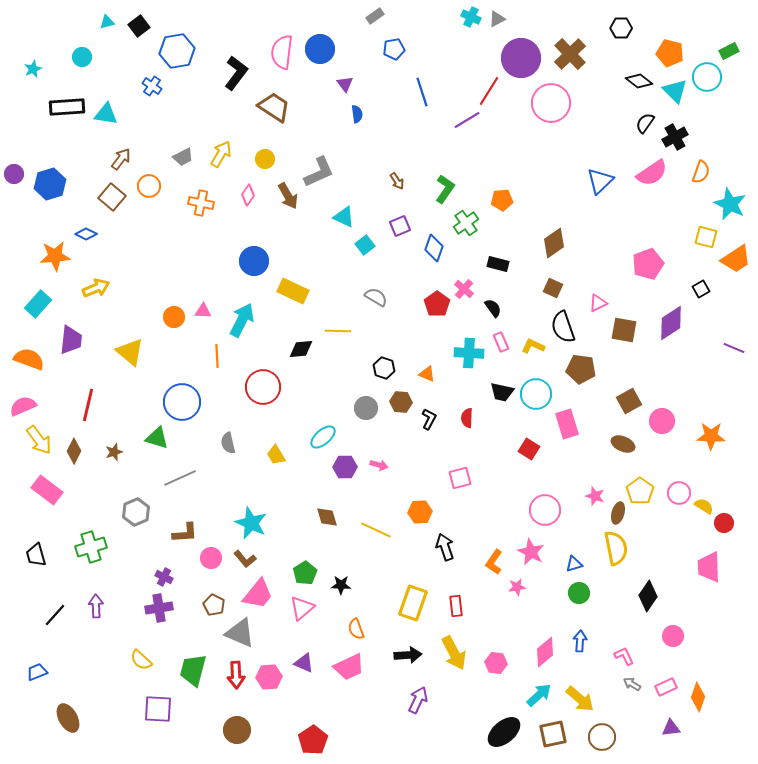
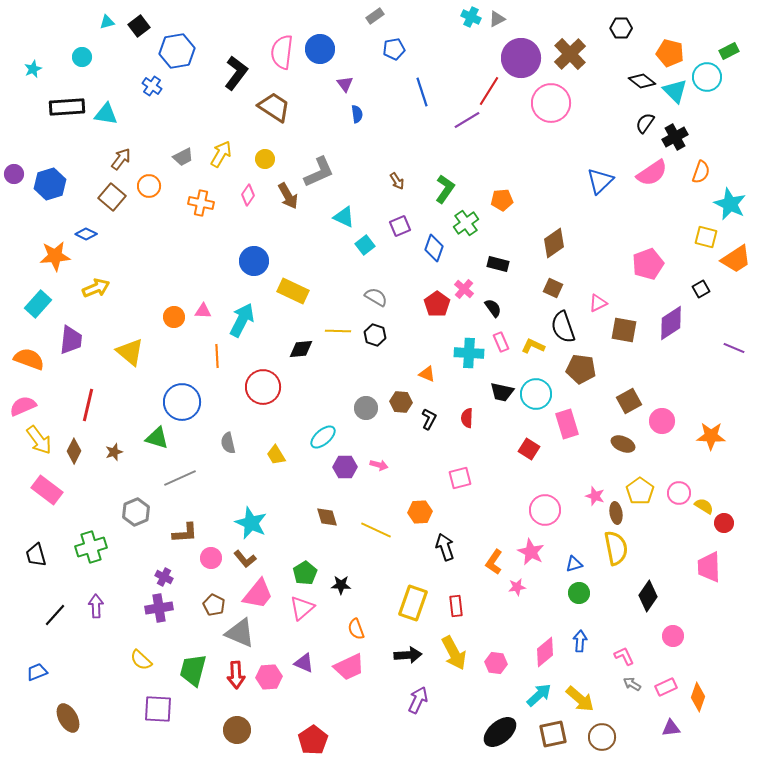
black diamond at (639, 81): moved 3 px right
black hexagon at (384, 368): moved 9 px left, 33 px up
brown ellipse at (618, 513): moved 2 px left; rotated 25 degrees counterclockwise
black ellipse at (504, 732): moved 4 px left
